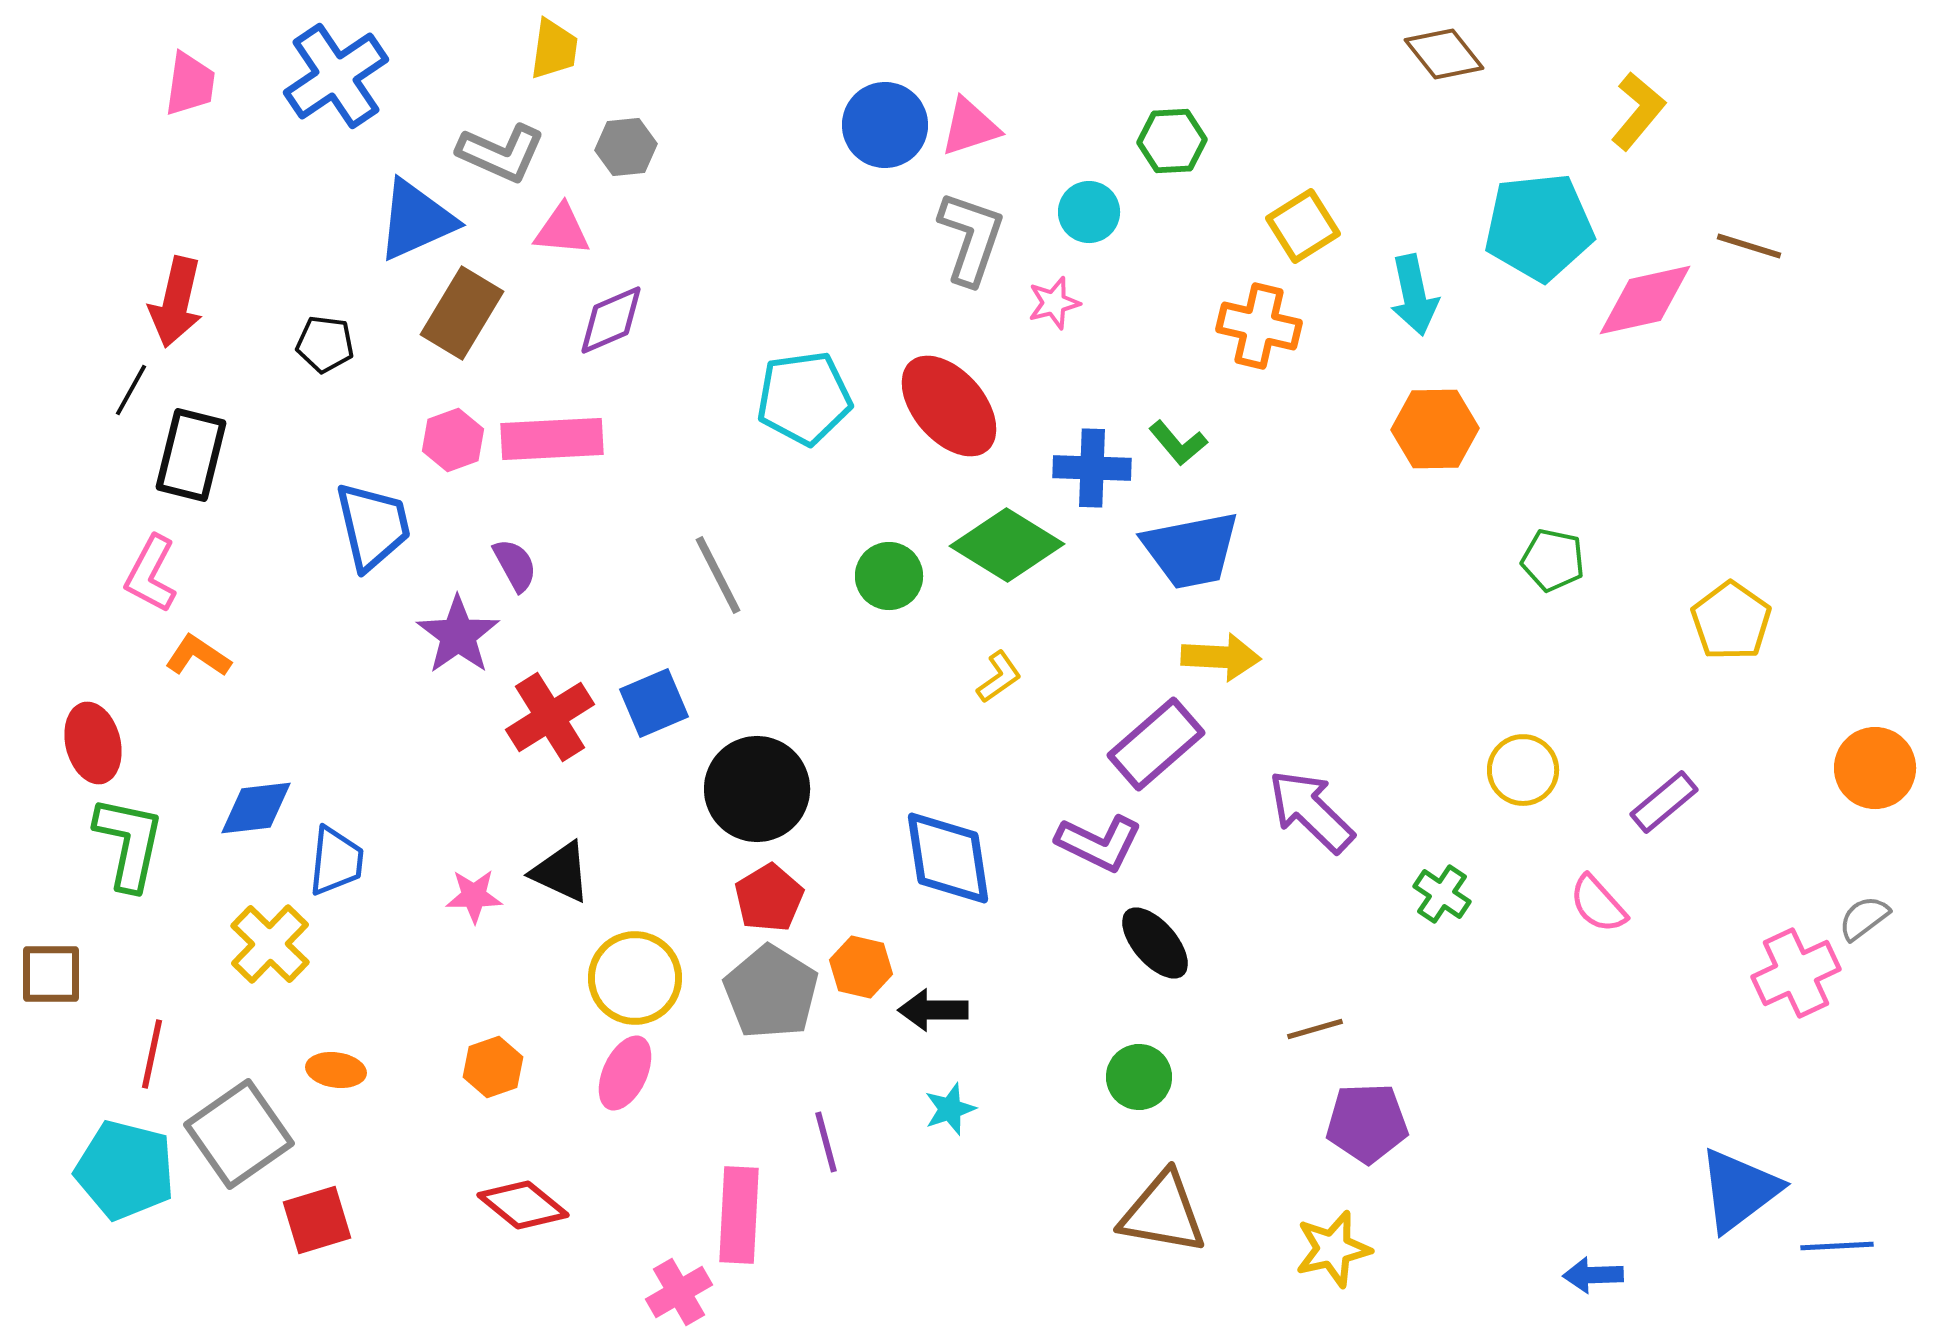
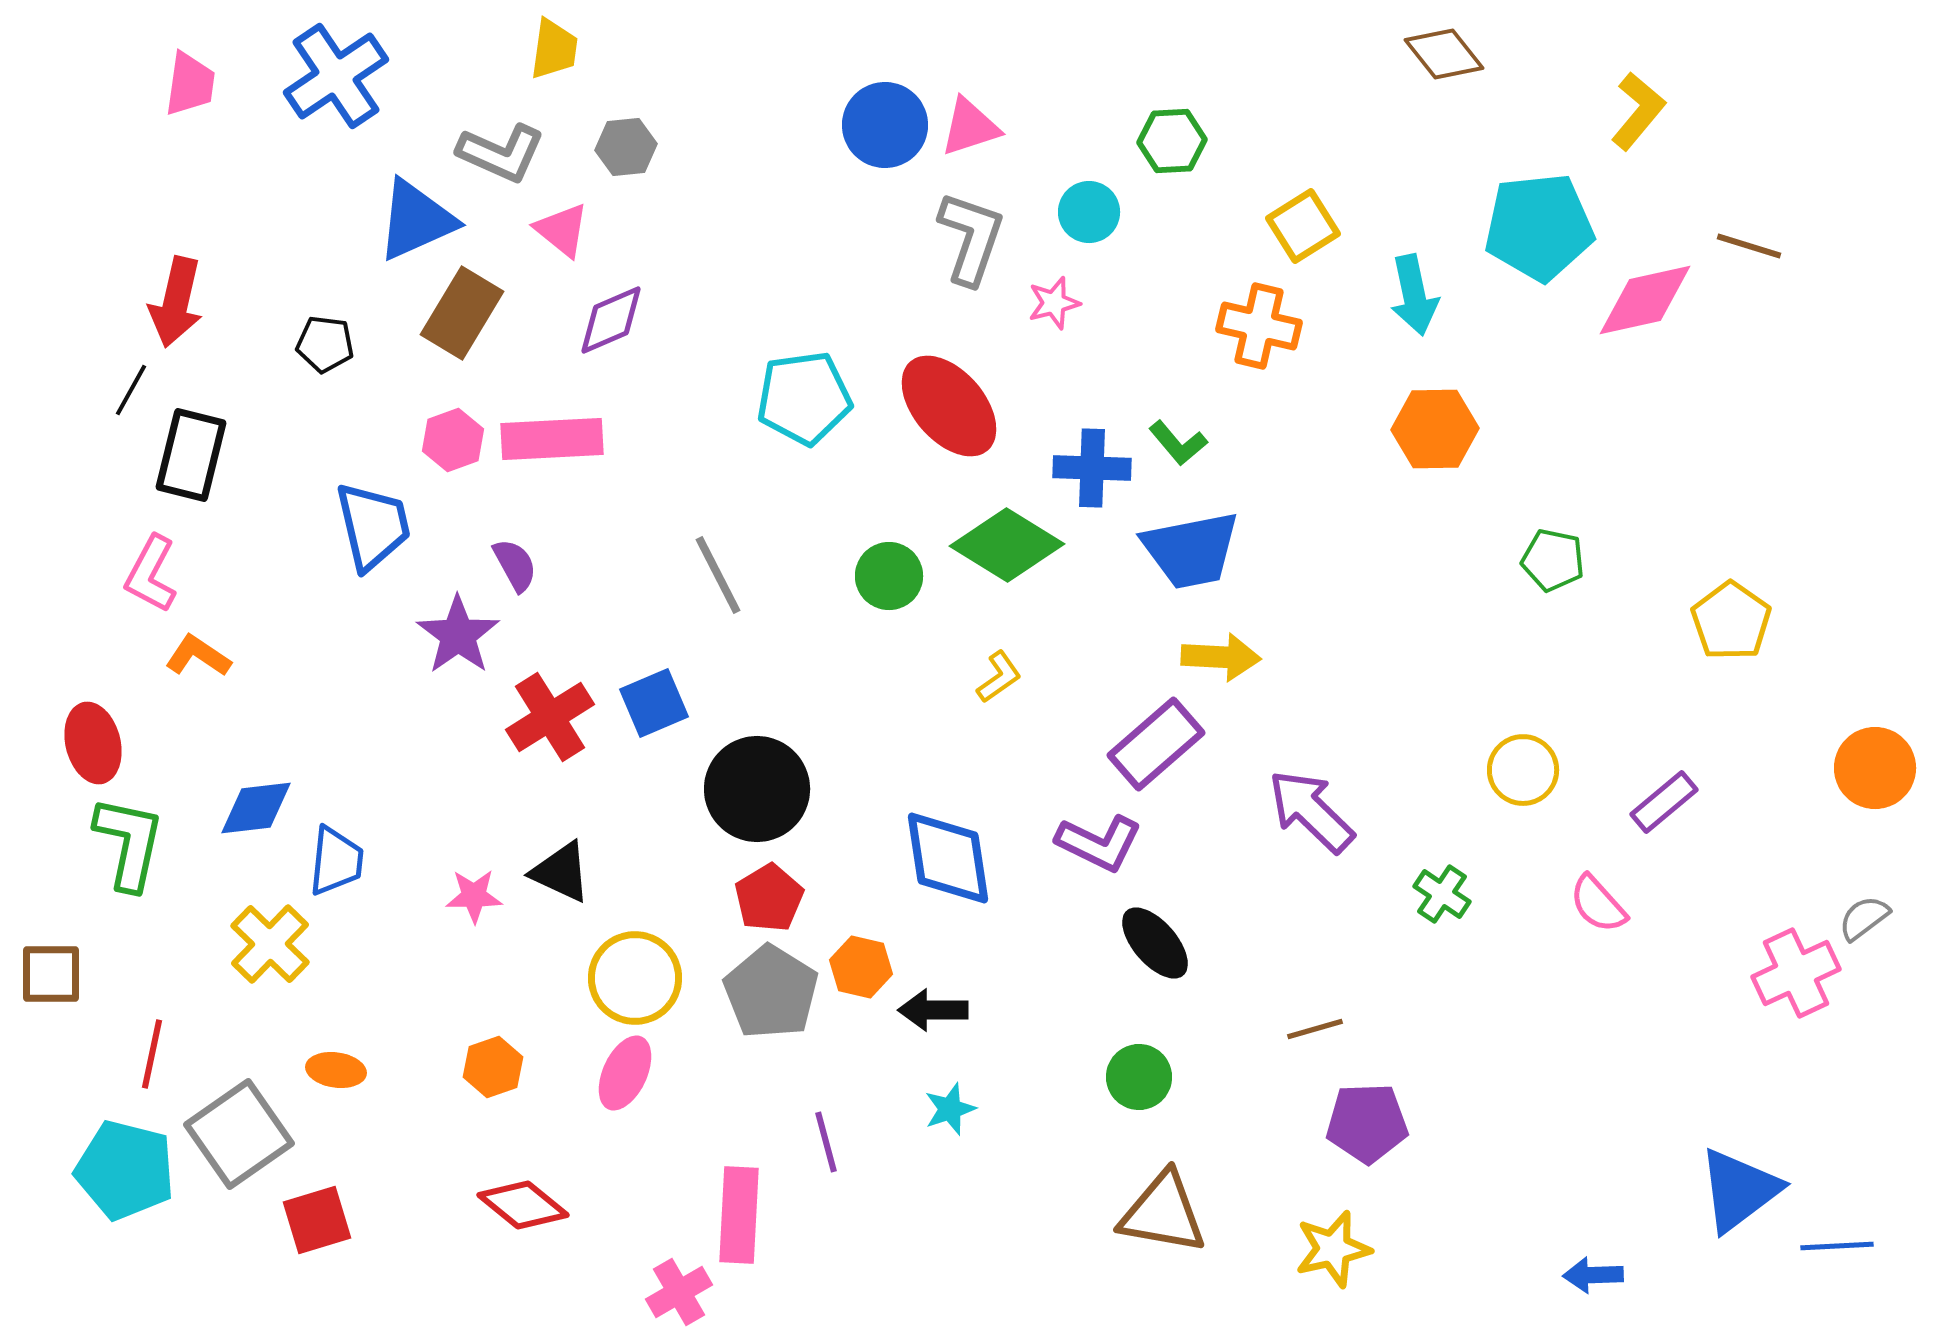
pink triangle at (562, 230): rotated 34 degrees clockwise
